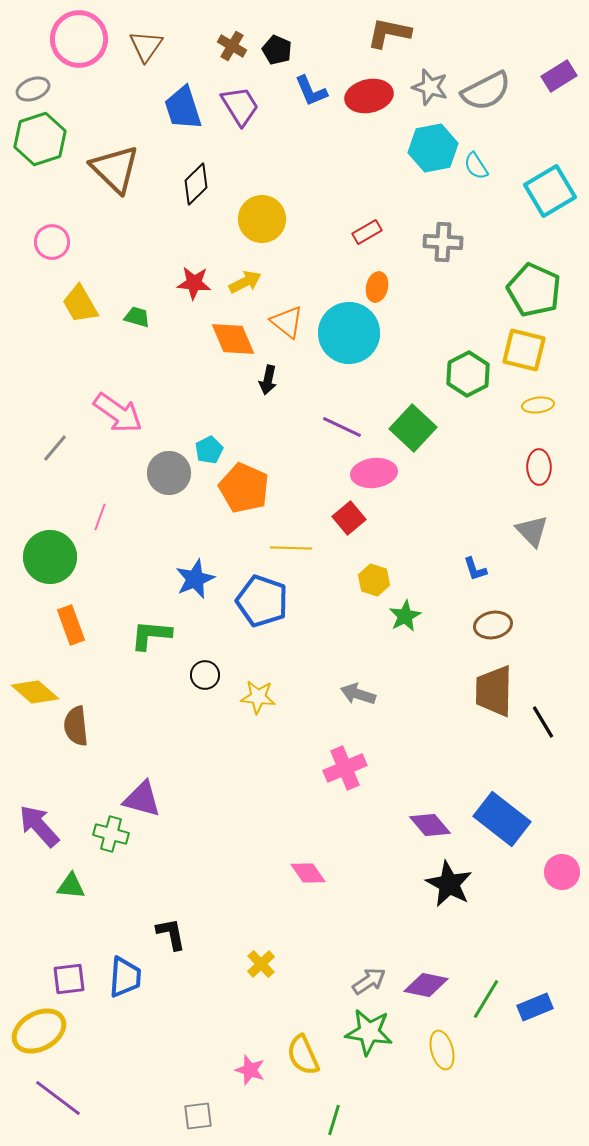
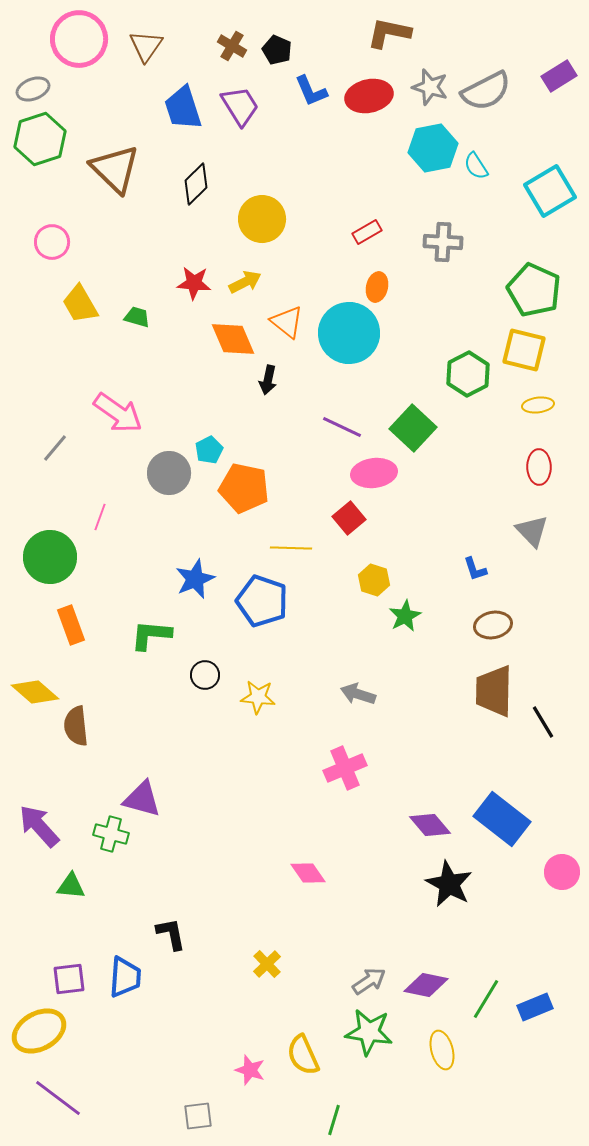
orange pentagon at (244, 488): rotated 12 degrees counterclockwise
yellow cross at (261, 964): moved 6 px right
